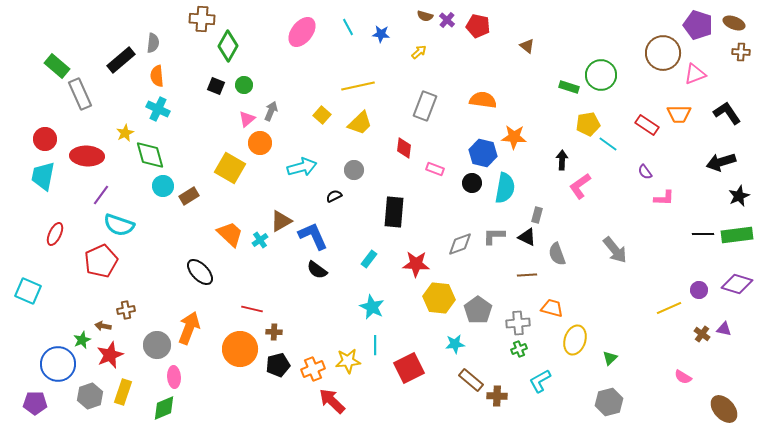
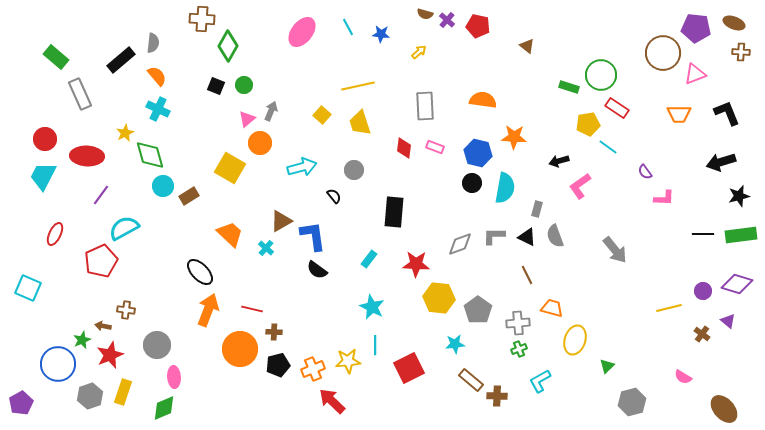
brown semicircle at (425, 16): moved 2 px up
purple pentagon at (698, 25): moved 2 px left, 3 px down; rotated 12 degrees counterclockwise
green rectangle at (57, 66): moved 1 px left, 9 px up
orange semicircle at (157, 76): rotated 145 degrees clockwise
gray rectangle at (425, 106): rotated 24 degrees counterclockwise
black L-shape at (727, 113): rotated 12 degrees clockwise
yellow trapezoid at (360, 123): rotated 116 degrees clockwise
red rectangle at (647, 125): moved 30 px left, 17 px up
cyan line at (608, 144): moved 3 px down
blue hexagon at (483, 153): moved 5 px left
black arrow at (562, 160): moved 3 px left, 1 px down; rotated 108 degrees counterclockwise
pink rectangle at (435, 169): moved 22 px up
cyan trapezoid at (43, 176): rotated 16 degrees clockwise
black semicircle at (334, 196): rotated 77 degrees clockwise
black star at (739, 196): rotated 10 degrees clockwise
gray rectangle at (537, 215): moved 6 px up
cyan semicircle at (119, 225): moved 5 px right, 3 px down; rotated 132 degrees clockwise
green rectangle at (737, 235): moved 4 px right
blue L-shape at (313, 236): rotated 16 degrees clockwise
cyan cross at (260, 240): moved 6 px right, 8 px down; rotated 14 degrees counterclockwise
gray semicircle at (557, 254): moved 2 px left, 18 px up
brown line at (527, 275): rotated 66 degrees clockwise
purple circle at (699, 290): moved 4 px right, 1 px down
cyan square at (28, 291): moved 3 px up
yellow line at (669, 308): rotated 10 degrees clockwise
brown cross at (126, 310): rotated 18 degrees clockwise
orange arrow at (189, 328): moved 19 px right, 18 px up
purple triangle at (724, 329): moved 4 px right, 8 px up; rotated 28 degrees clockwise
green triangle at (610, 358): moved 3 px left, 8 px down
gray hexagon at (609, 402): moved 23 px right
purple pentagon at (35, 403): moved 14 px left; rotated 30 degrees counterclockwise
